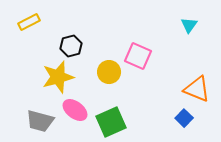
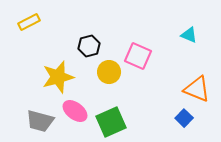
cyan triangle: moved 10 px down; rotated 42 degrees counterclockwise
black hexagon: moved 18 px right
pink ellipse: moved 1 px down
